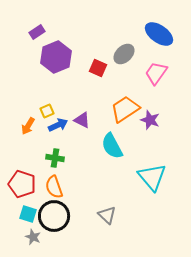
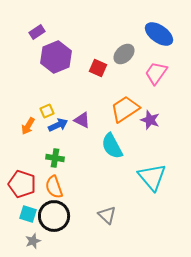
gray star: moved 4 px down; rotated 28 degrees clockwise
